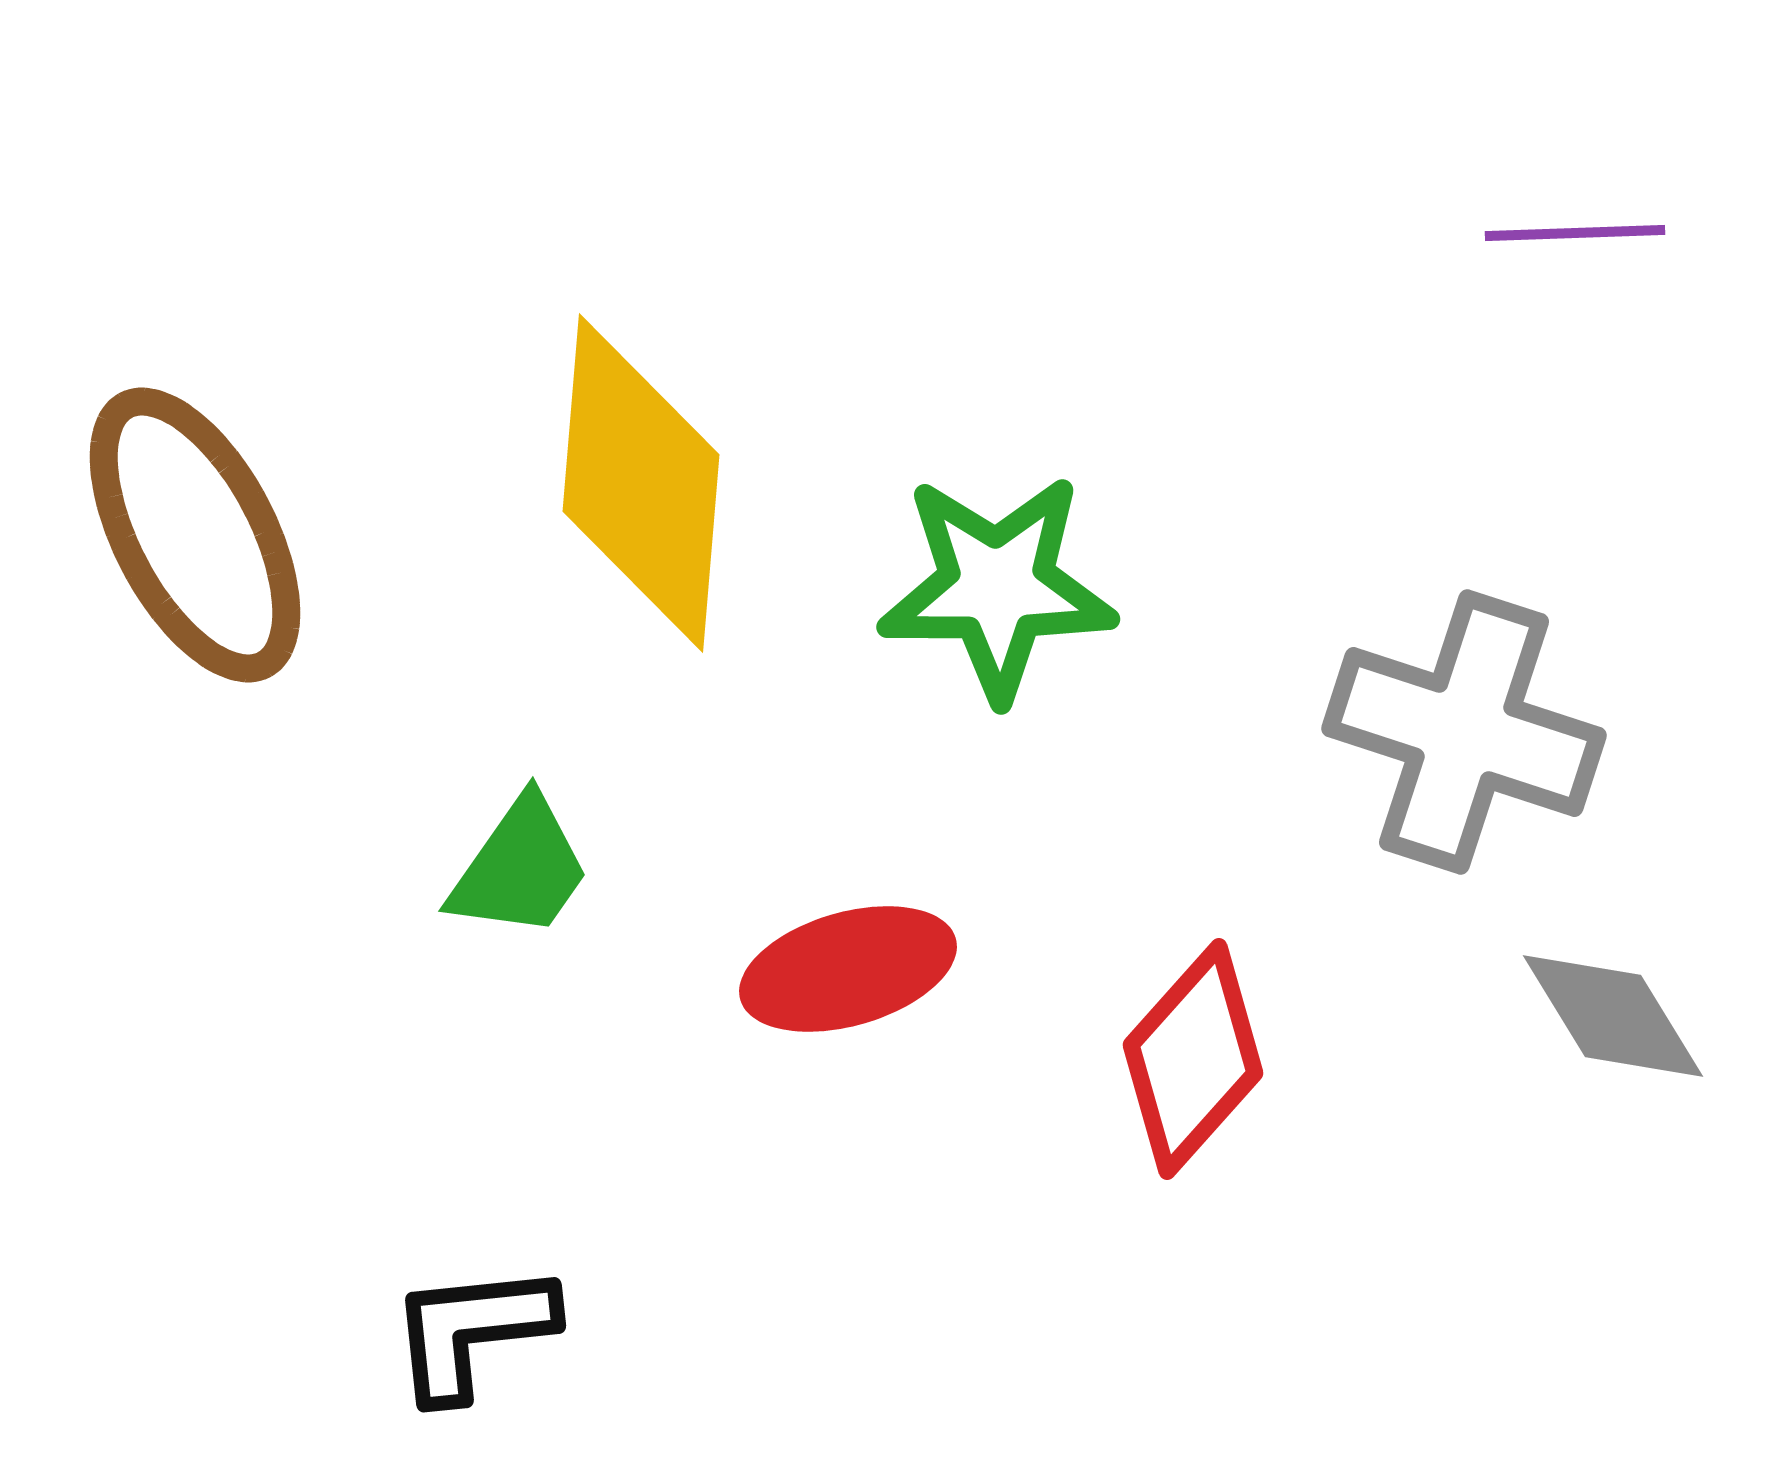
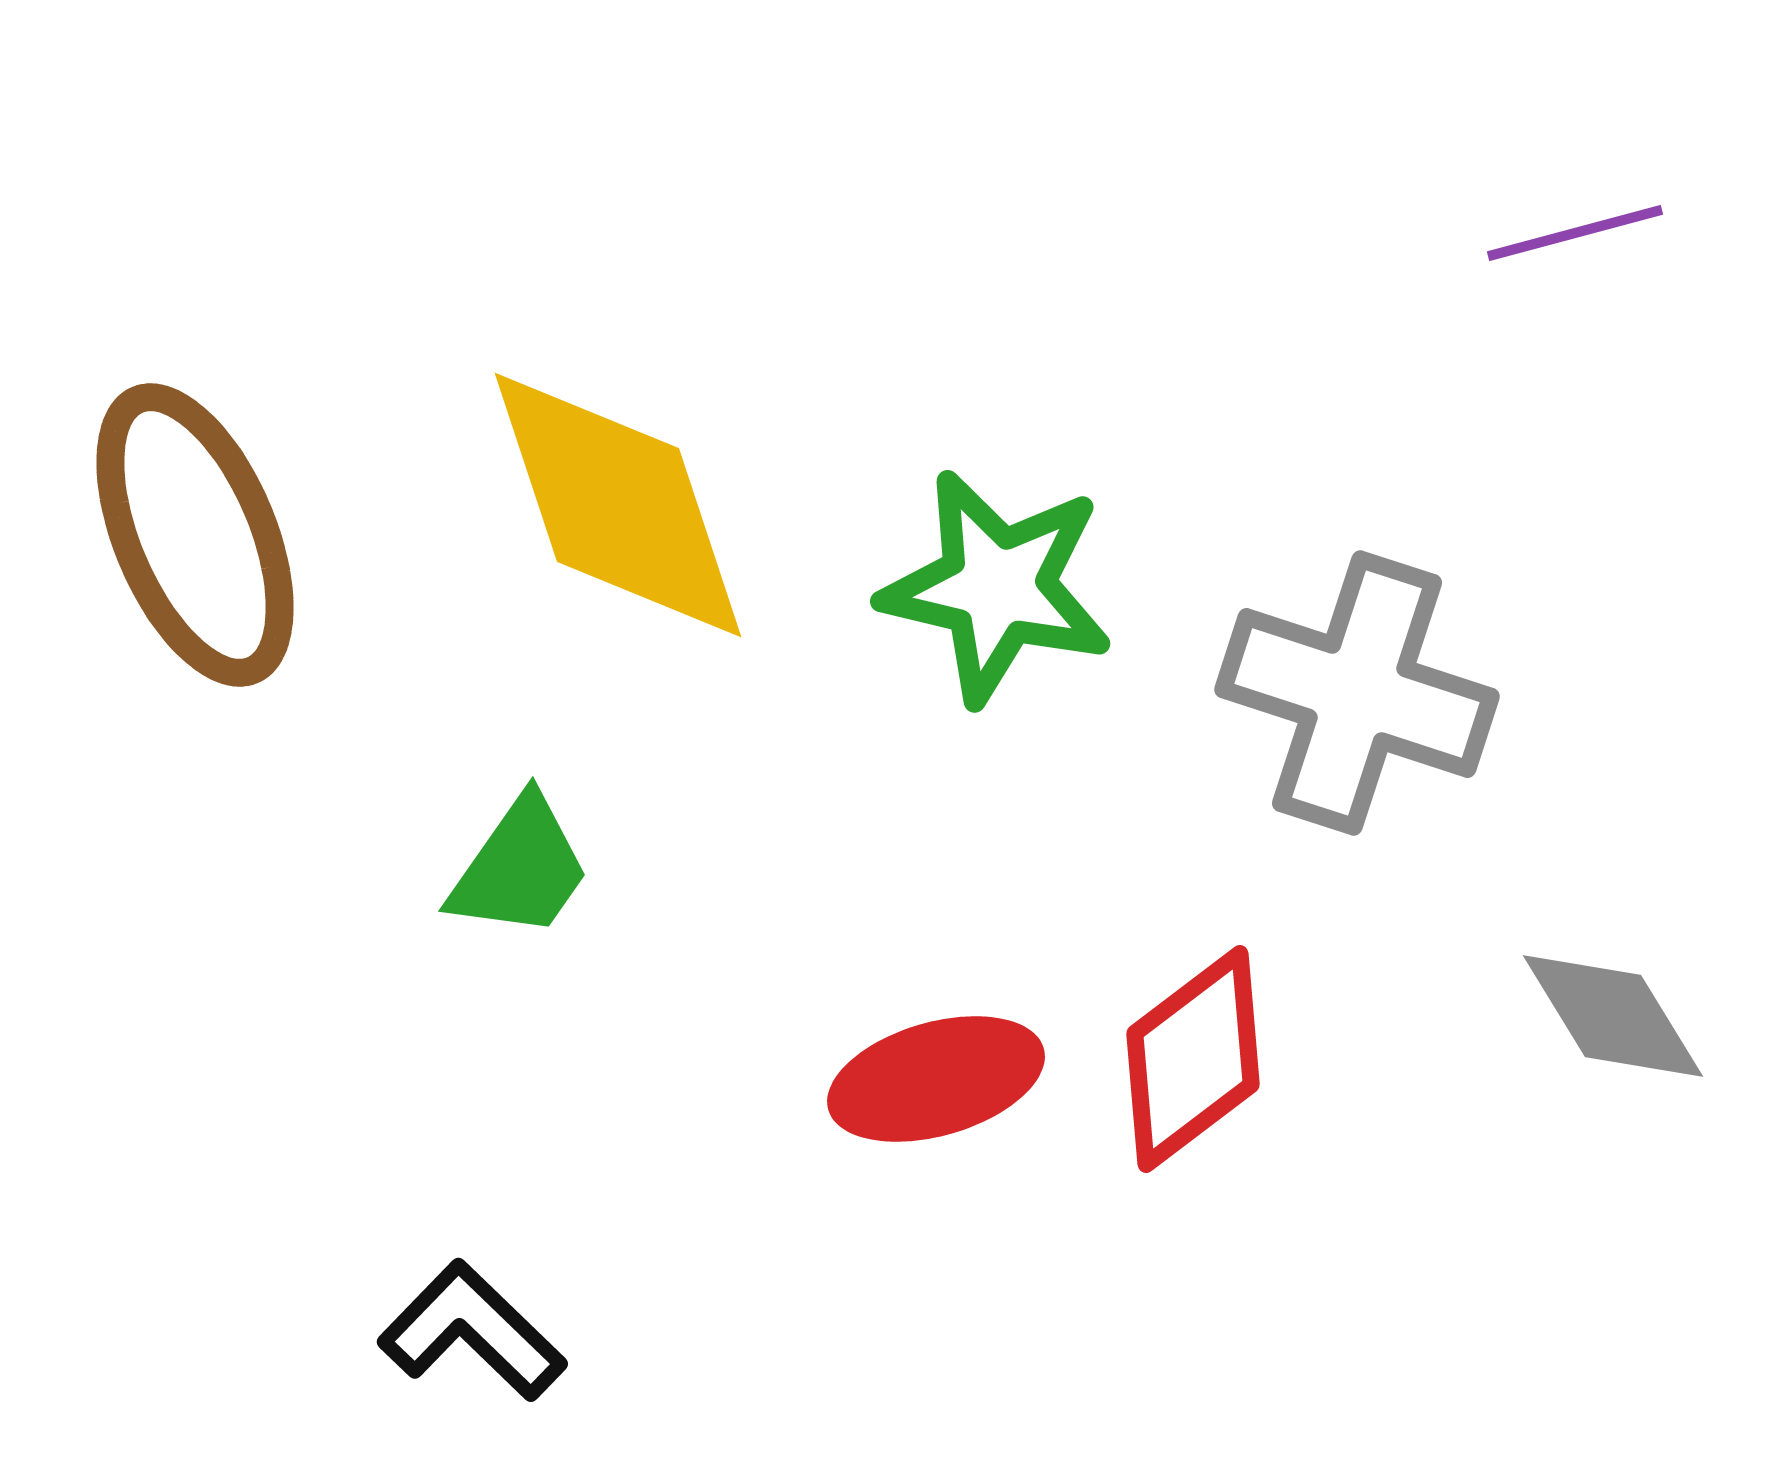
purple line: rotated 13 degrees counterclockwise
yellow diamond: moved 23 px left, 22 px down; rotated 23 degrees counterclockwise
brown ellipse: rotated 5 degrees clockwise
green star: rotated 13 degrees clockwise
gray cross: moved 107 px left, 39 px up
red ellipse: moved 88 px right, 110 px down
red diamond: rotated 11 degrees clockwise
black L-shape: rotated 50 degrees clockwise
